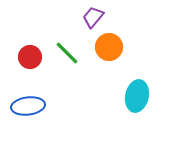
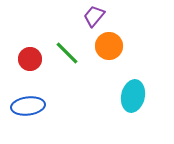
purple trapezoid: moved 1 px right, 1 px up
orange circle: moved 1 px up
red circle: moved 2 px down
cyan ellipse: moved 4 px left
